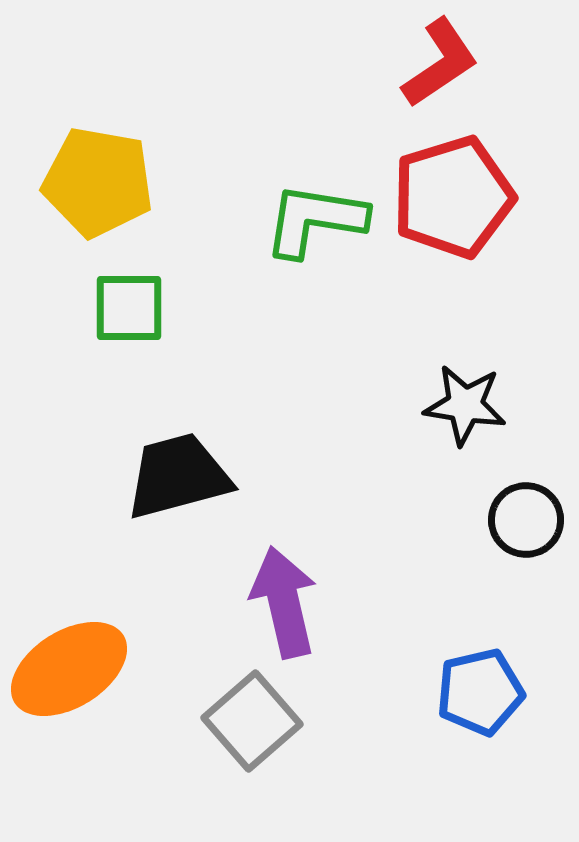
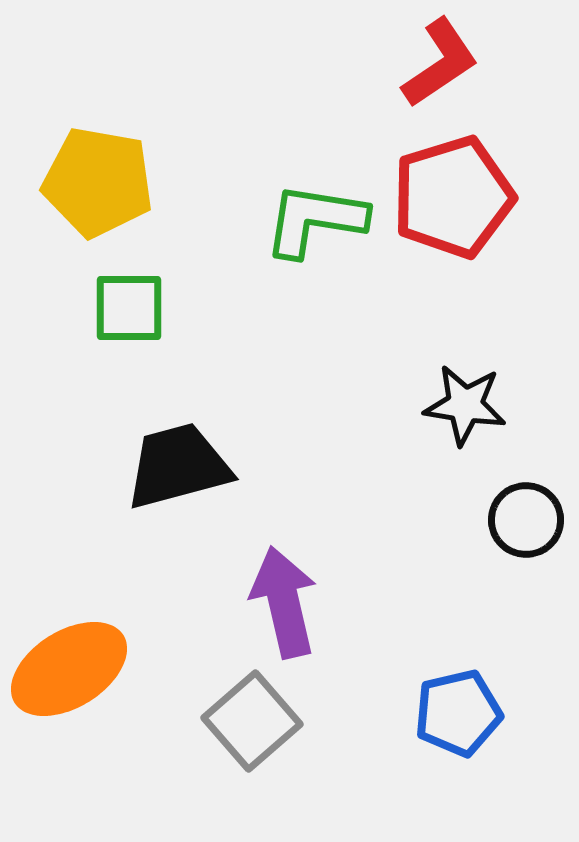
black trapezoid: moved 10 px up
blue pentagon: moved 22 px left, 21 px down
